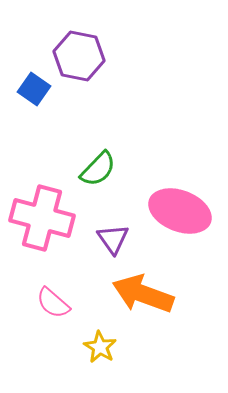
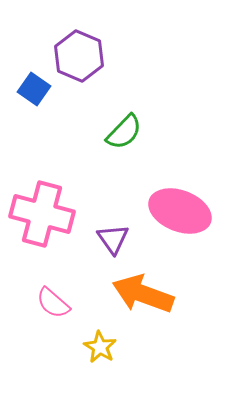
purple hexagon: rotated 12 degrees clockwise
green semicircle: moved 26 px right, 37 px up
pink cross: moved 4 px up
